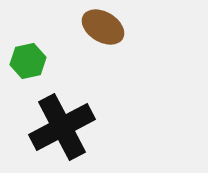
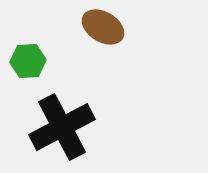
green hexagon: rotated 8 degrees clockwise
